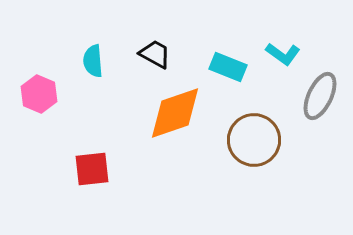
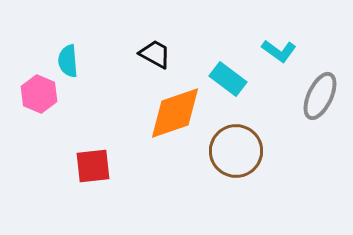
cyan L-shape: moved 4 px left, 3 px up
cyan semicircle: moved 25 px left
cyan rectangle: moved 12 px down; rotated 15 degrees clockwise
brown circle: moved 18 px left, 11 px down
red square: moved 1 px right, 3 px up
